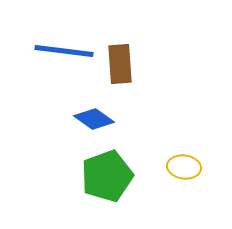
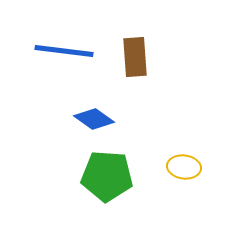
brown rectangle: moved 15 px right, 7 px up
green pentagon: rotated 24 degrees clockwise
